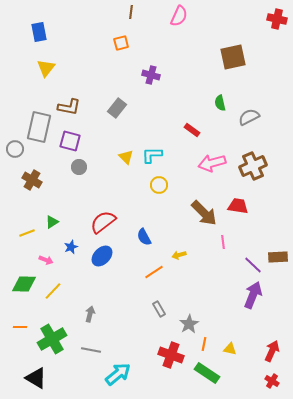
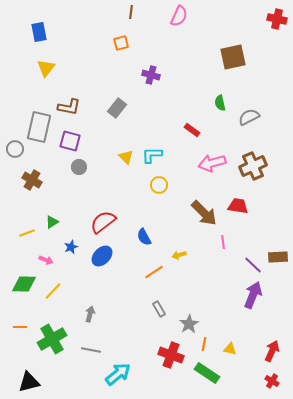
black triangle at (36, 378): moved 7 px left, 4 px down; rotated 45 degrees counterclockwise
